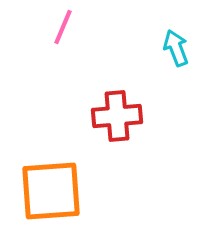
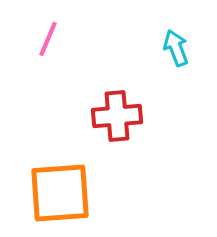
pink line: moved 15 px left, 12 px down
orange square: moved 9 px right, 2 px down
